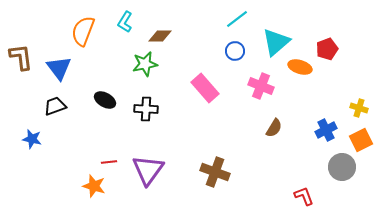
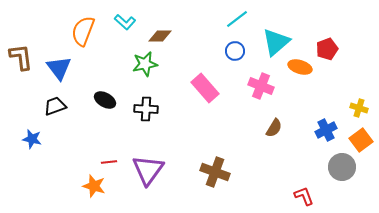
cyan L-shape: rotated 80 degrees counterclockwise
orange square: rotated 10 degrees counterclockwise
